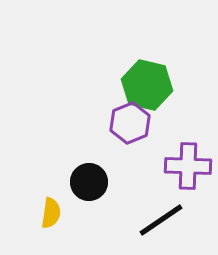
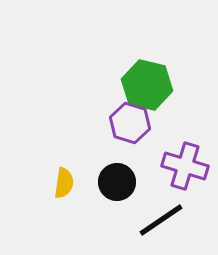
purple hexagon: rotated 21 degrees counterclockwise
purple cross: moved 3 px left; rotated 15 degrees clockwise
black circle: moved 28 px right
yellow semicircle: moved 13 px right, 30 px up
